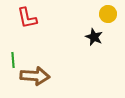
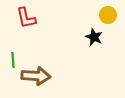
yellow circle: moved 1 px down
red L-shape: moved 1 px left
brown arrow: moved 1 px right
